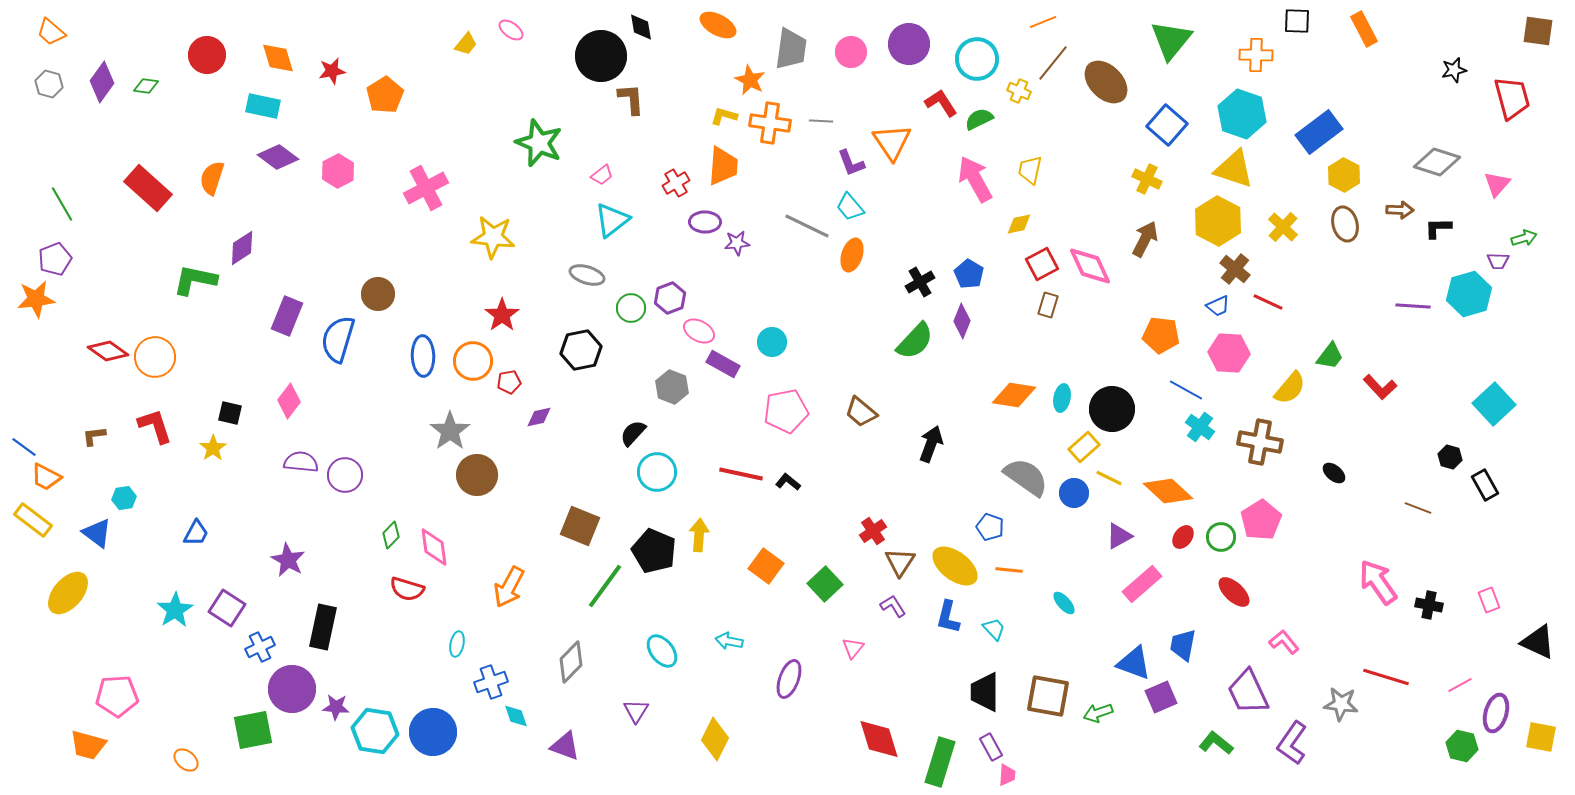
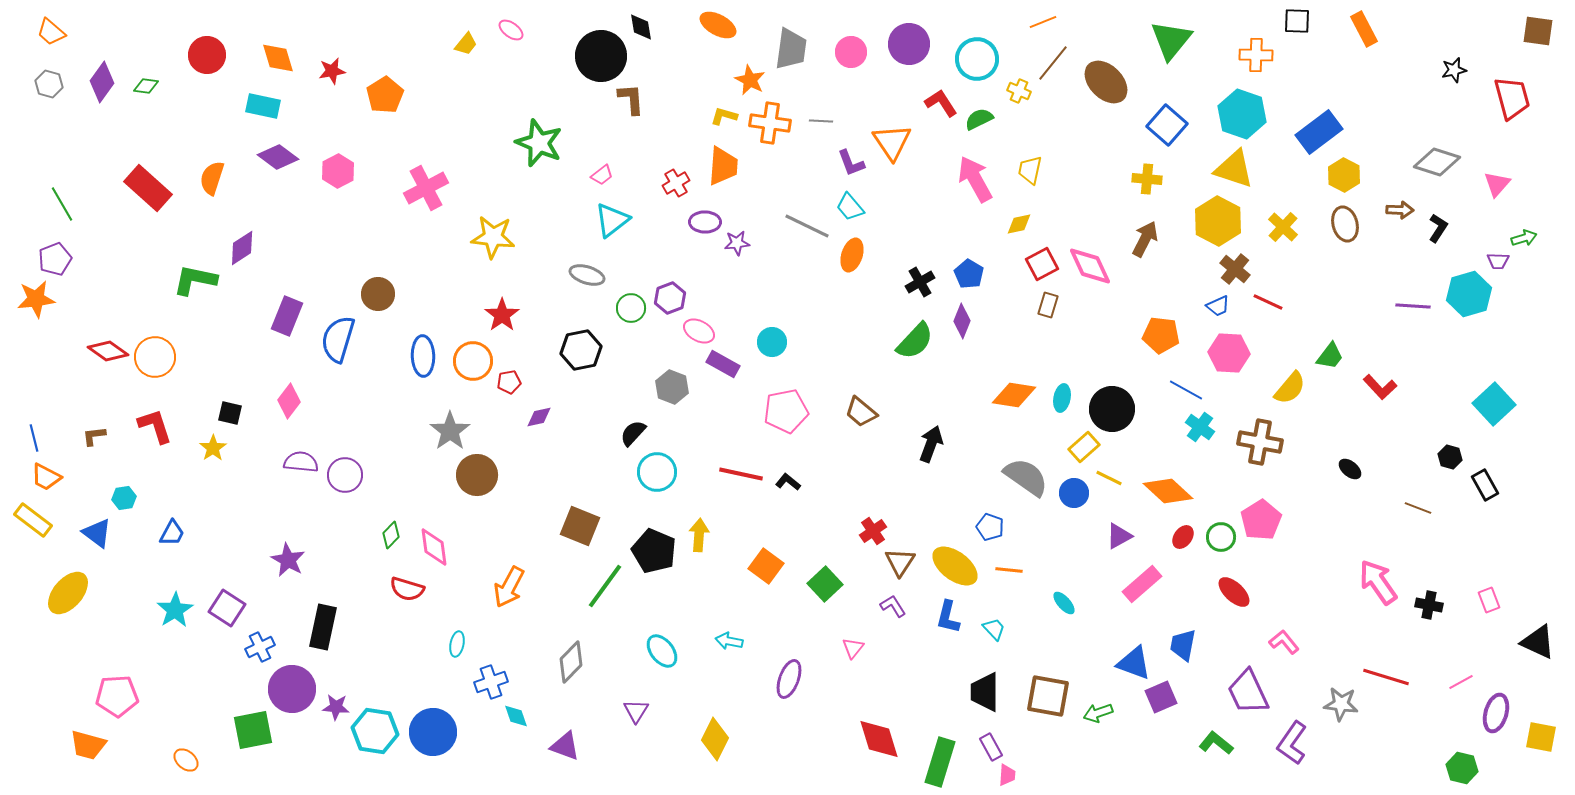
yellow cross at (1147, 179): rotated 20 degrees counterclockwise
black L-shape at (1438, 228): rotated 124 degrees clockwise
blue line at (24, 447): moved 10 px right, 9 px up; rotated 40 degrees clockwise
black ellipse at (1334, 473): moved 16 px right, 4 px up
blue trapezoid at (196, 533): moved 24 px left
pink line at (1460, 685): moved 1 px right, 3 px up
green hexagon at (1462, 746): moved 22 px down
